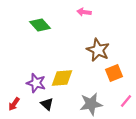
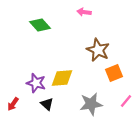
red arrow: moved 1 px left
